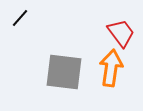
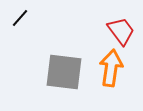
red trapezoid: moved 2 px up
